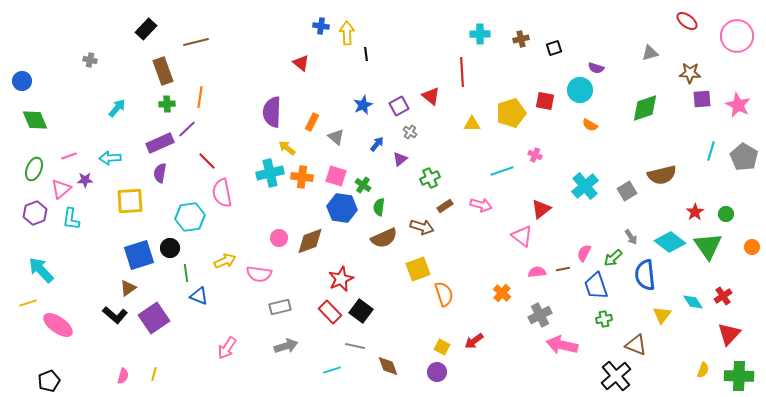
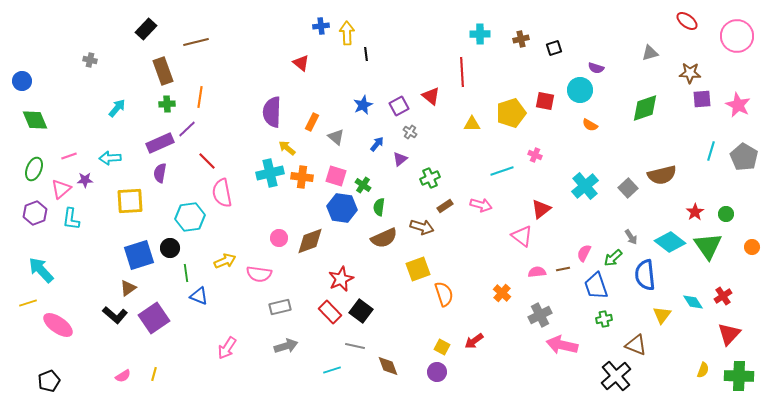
blue cross at (321, 26): rotated 14 degrees counterclockwise
gray square at (627, 191): moved 1 px right, 3 px up; rotated 12 degrees counterclockwise
pink semicircle at (123, 376): rotated 42 degrees clockwise
